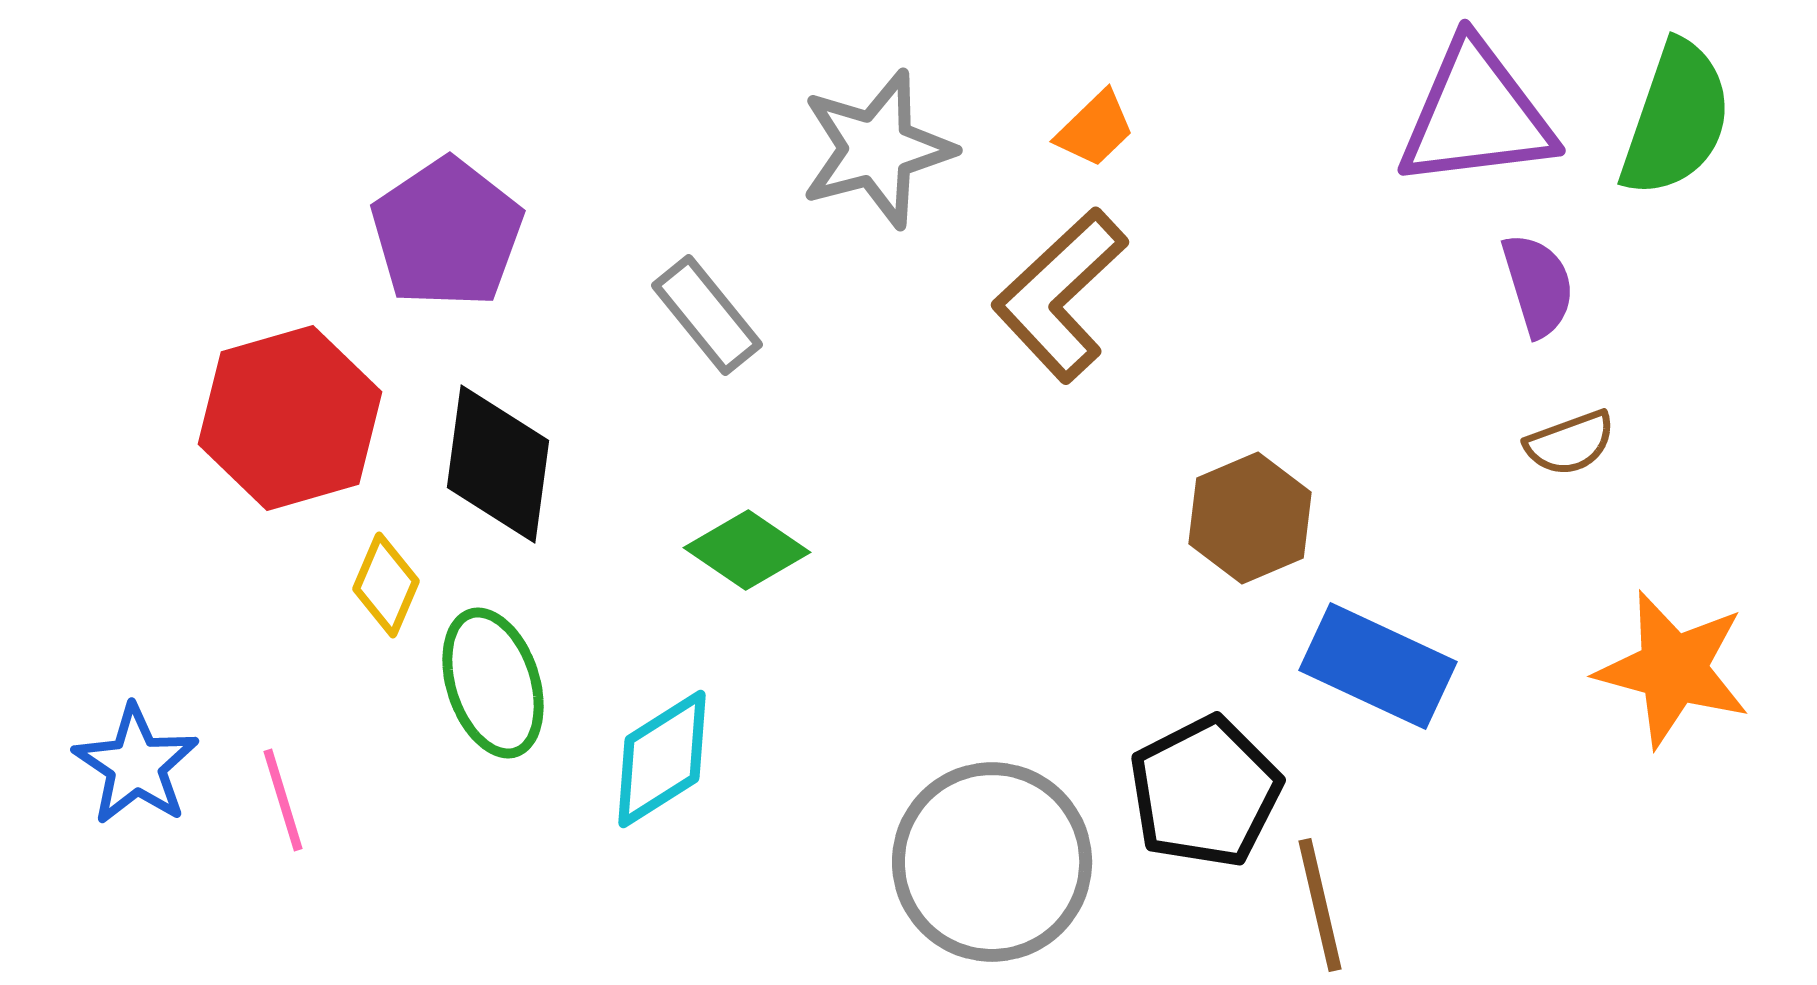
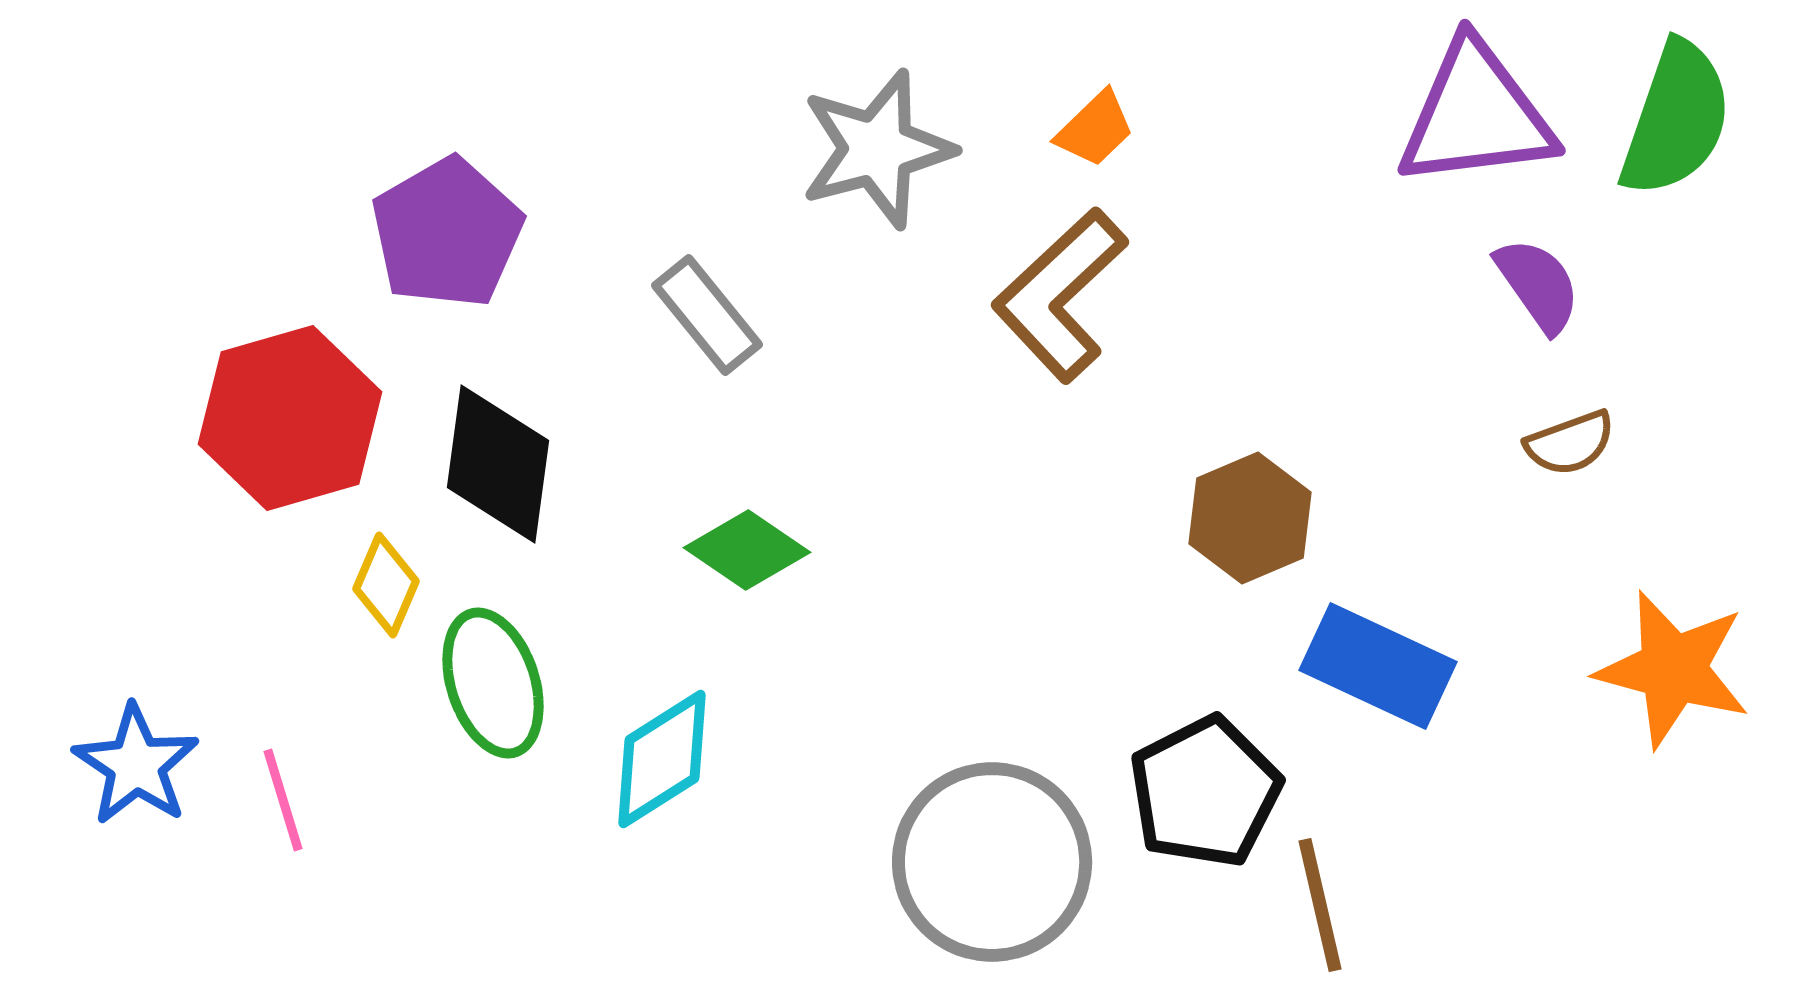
purple pentagon: rotated 4 degrees clockwise
purple semicircle: rotated 18 degrees counterclockwise
